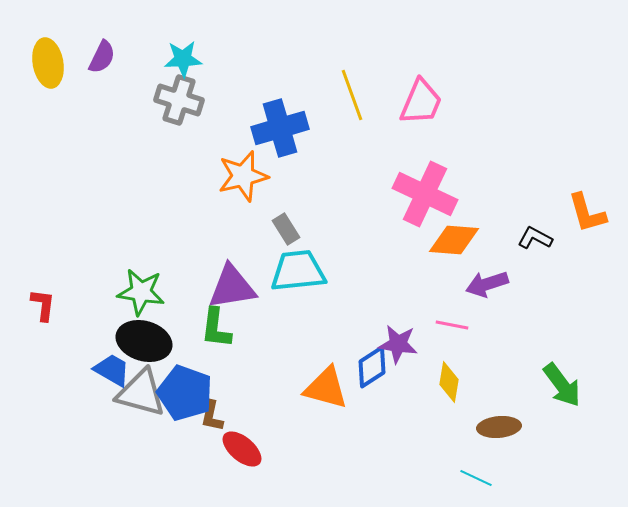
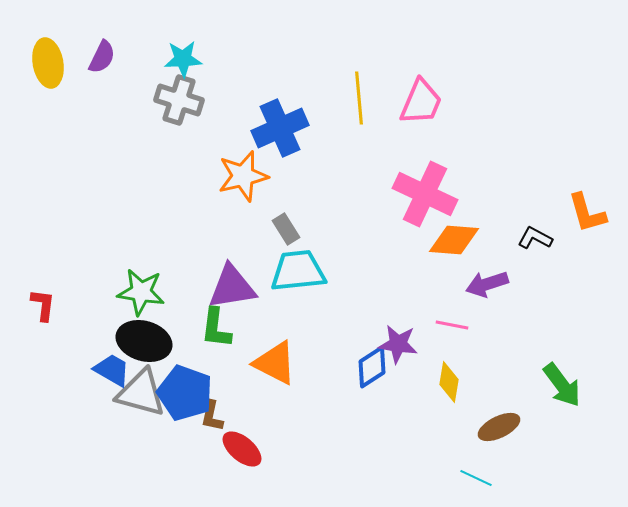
yellow line: moved 7 px right, 3 px down; rotated 15 degrees clockwise
blue cross: rotated 8 degrees counterclockwise
orange triangle: moved 51 px left, 25 px up; rotated 12 degrees clockwise
brown ellipse: rotated 21 degrees counterclockwise
